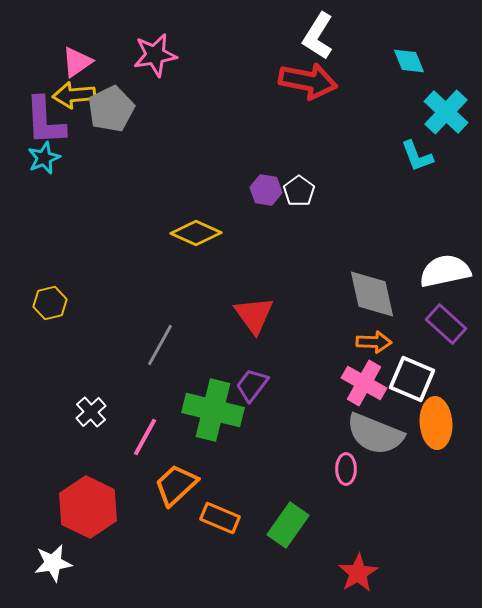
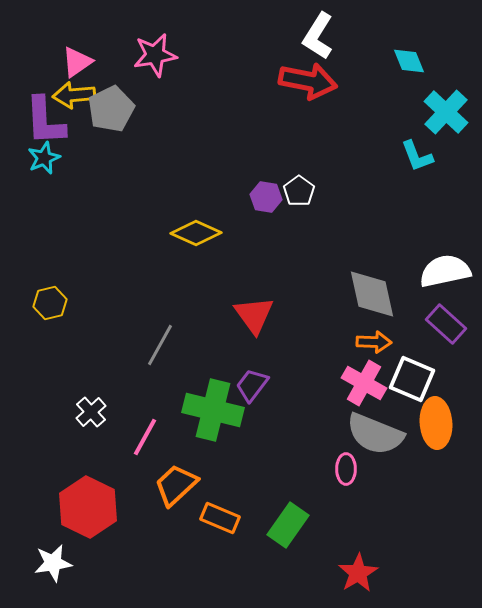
purple hexagon: moved 7 px down
